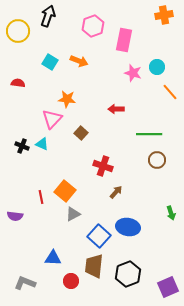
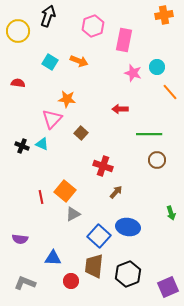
red arrow: moved 4 px right
purple semicircle: moved 5 px right, 23 px down
